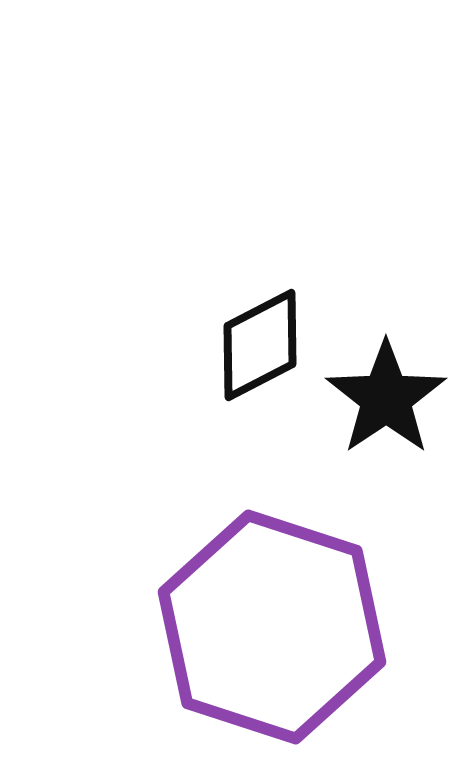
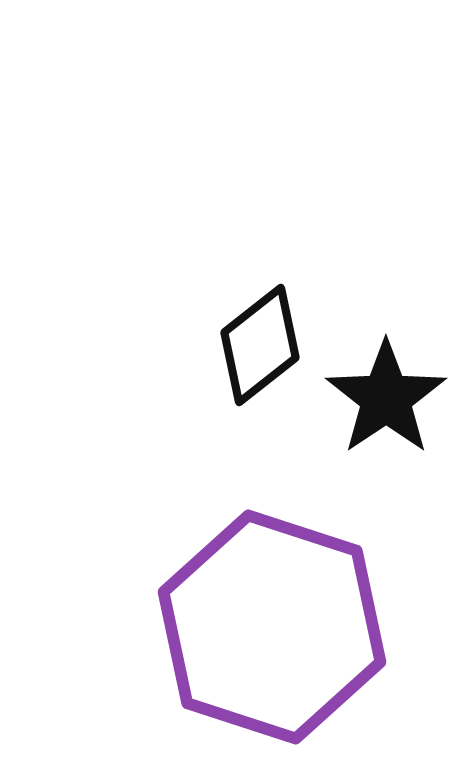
black diamond: rotated 11 degrees counterclockwise
